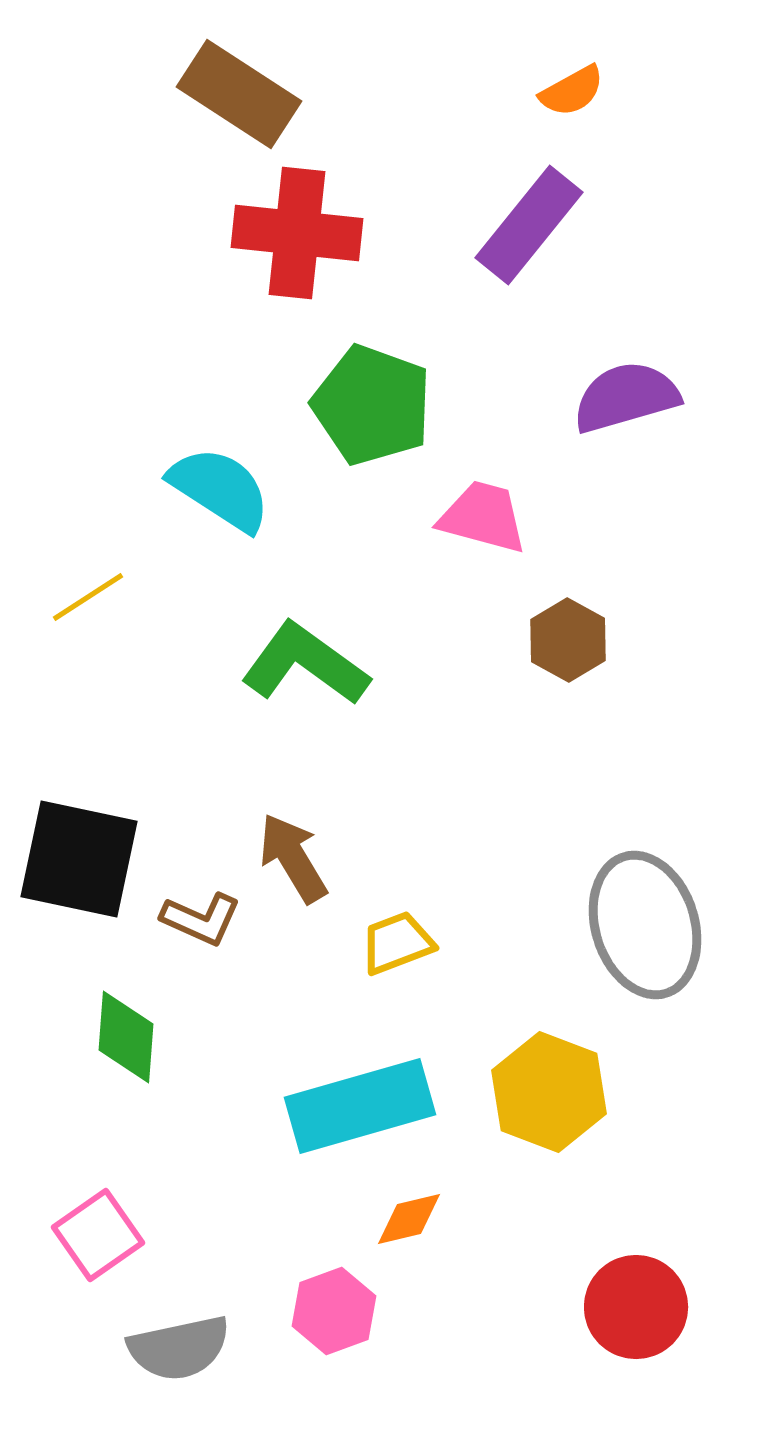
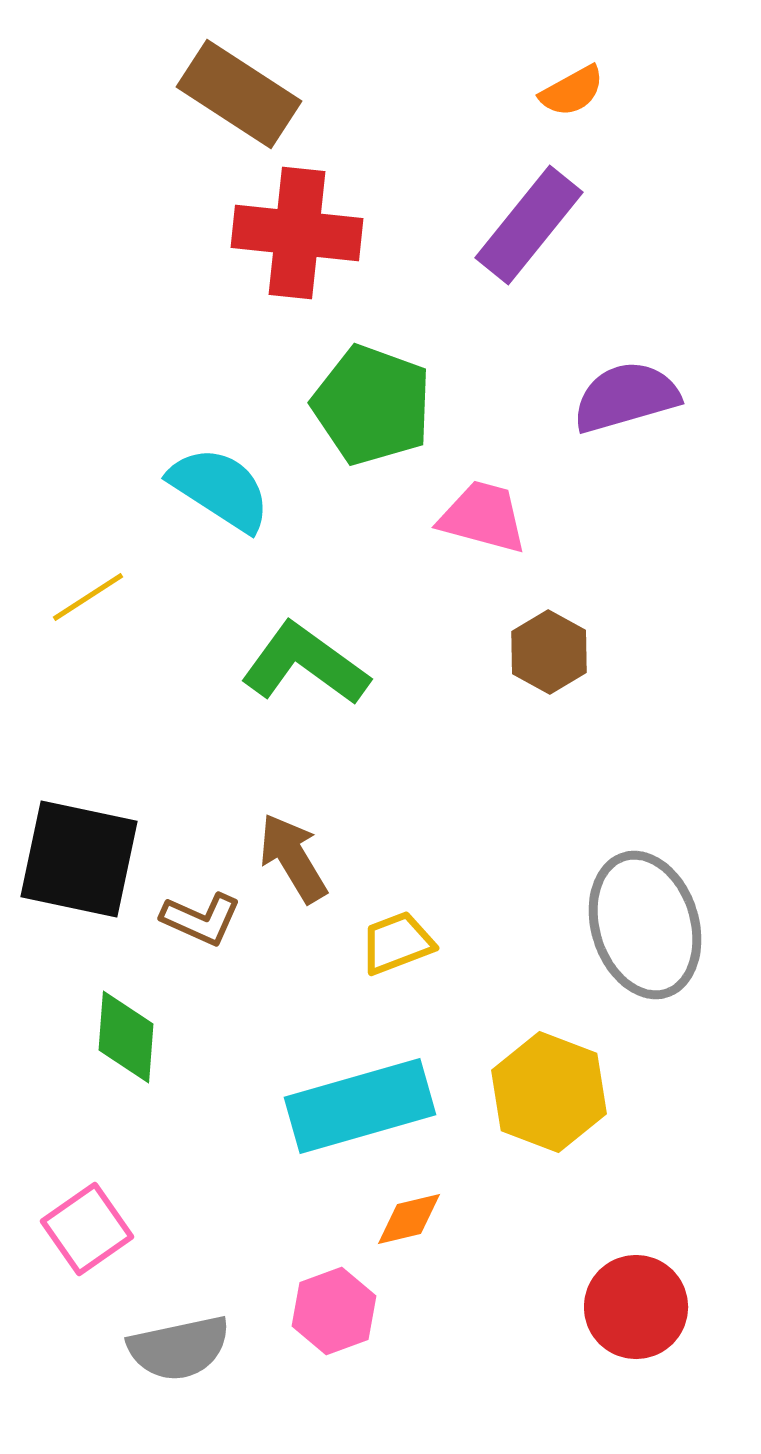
brown hexagon: moved 19 px left, 12 px down
pink square: moved 11 px left, 6 px up
